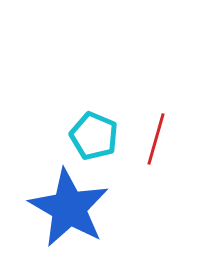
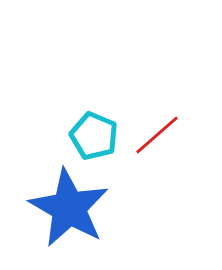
red line: moved 1 px right, 4 px up; rotated 33 degrees clockwise
